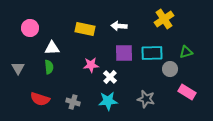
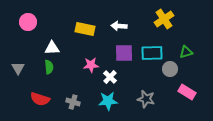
pink circle: moved 2 px left, 6 px up
